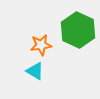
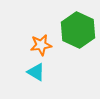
cyan triangle: moved 1 px right, 1 px down
